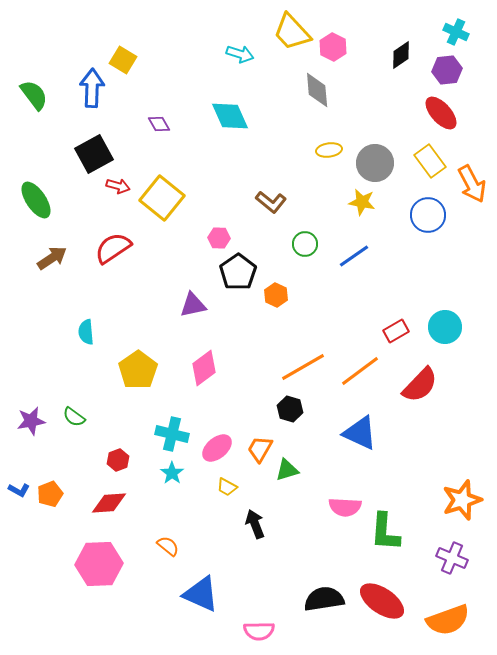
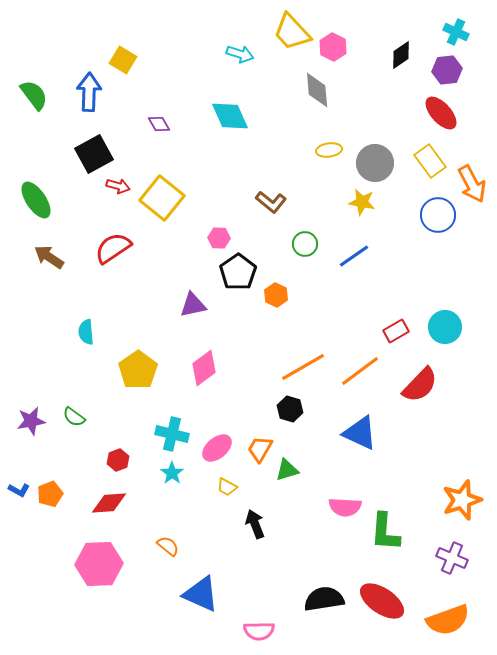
blue arrow at (92, 88): moved 3 px left, 4 px down
blue circle at (428, 215): moved 10 px right
brown arrow at (52, 258): moved 3 px left, 1 px up; rotated 112 degrees counterclockwise
